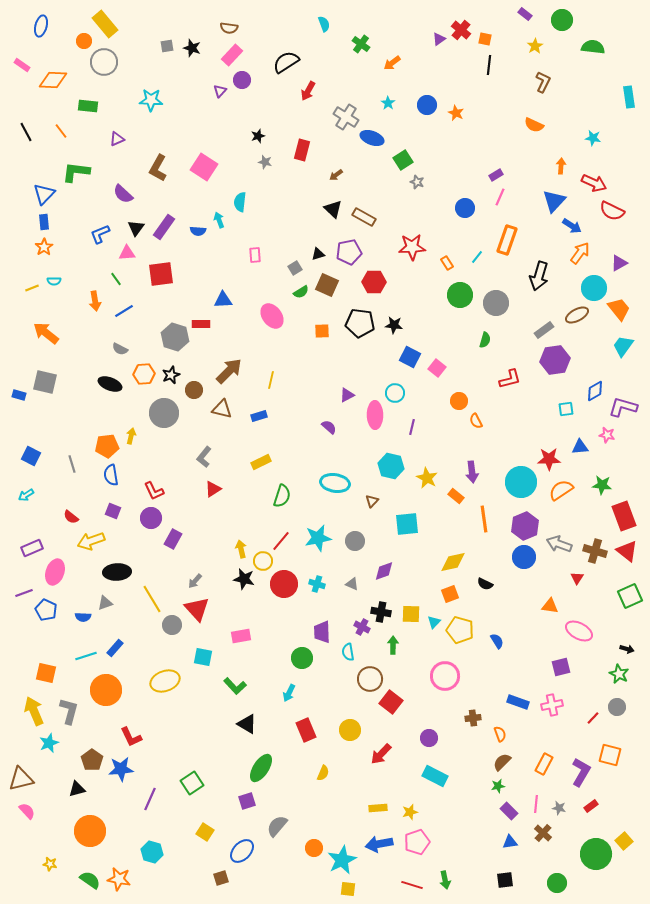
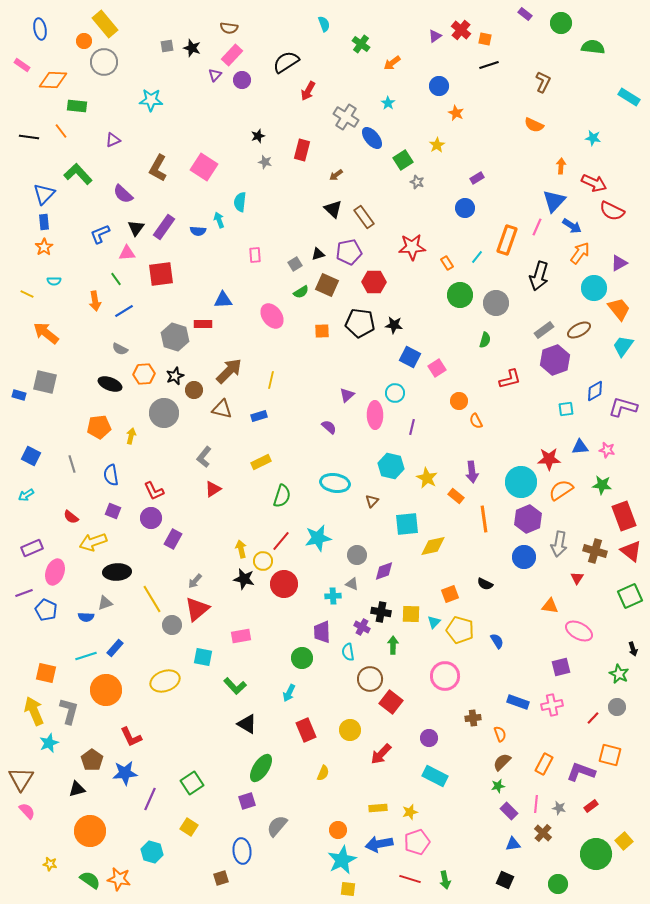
green circle at (562, 20): moved 1 px left, 3 px down
blue ellipse at (41, 26): moved 1 px left, 3 px down; rotated 25 degrees counterclockwise
purple triangle at (439, 39): moved 4 px left, 3 px up
yellow star at (535, 46): moved 98 px left, 99 px down
black line at (489, 65): rotated 66 degrees clockwise
purple triangle at (220, 91): moved 5 px left, 16 px up
cyan rectangle at (629, 97): rotated 50 degrees counterclockwise
blue circle at (427, 105): moved 12 px right, 19 px up
green rectangle at (88, 106): moved 11 px left
black line at (26, 132): moved 3 px right, 5 px down; rotated 54 degrees counterclockwise
blue ellipse at (372, 138): rotated 30 degrees clockwise
purple triangle at (117, 139): moved 4 px left, 1 px down
green L-shape at (76, 172): moved 2 px right, 2 px down; rotated 40 degrees clockwise
purple rectangle at (496, 175): moved 19 px left, 3 px down
pink line at (500, 197): moved 37 px right, 30 px down
brown rectangle at (364, 217): rotated 25 degrees clockwise
gray square at (295, 268): moved 4 px up
yellow line at (32, 288): moved 5 px left, 6 px down; rotated 48 degrees clockwise
brown ellipse at (577, 315): moved 2 px right, 15 px down
red rectangle at (201, 324): moved 2 px right
purple hexagon at (555, 360): rotated 12 degrees counterclockwise
pink square at (437, 368): rotated 18 degrees clockwise
black star at (171, 375): moved 4 px right, 1 px down
purple triangle at (347, 395): rotated 14 degrees counterclockwise
pink star at (607, 435): moved 15 px down
orange pentagon at (107, 446): moved 8 px left, 19 px up
purple hexagon at (525, 526): moved 3 px right, 7 px up
yellow arrow at (91, 541): moved 2 px right, 1 px down
gray circle at (355, 541): moved 2 px right, 14 px down
gray arrow at (559, 544): rotated 100 degrees counterclockwise
red triangle at (627, 551): moved 4 px right
yellow diamond at (453, 562): moved 20 px left, 16 px up
cyan cross at (317, 584): moved 16 px right, 12 px down; rotated 21 degrees counterclockwise
red triangle at (197, 609): rotated 32 degrees clockwise
blue semicircle at (83, 617): moved 3 px right
black arrow at (627, 649): moved 6 px right; rotated 56 degrees clockwise
blue star at (121, 769): moved 4 px right, 4 px down
purple L-shape at (581, 772): rotated 100 degrees counterclockwise
brown triangle at (21, 779): rotated 44 degrees counterclockwise
yellow square at (205, 832): moved 16 px left, 5 px up
blue triangle at (510, 842): moved 3 px right, 2 px down
orange circle at (314, 848): moved 24 px right, 18 px up
blue ellipse at (242, 851): rotated 50 degrees counterclockwise
black square at (505, 880): rotated 30 degrees clockwise
green circle at (557, 883): moved 1 px right, 1 px down
red line at (412, 885): moved 2 px left, 6 px up
